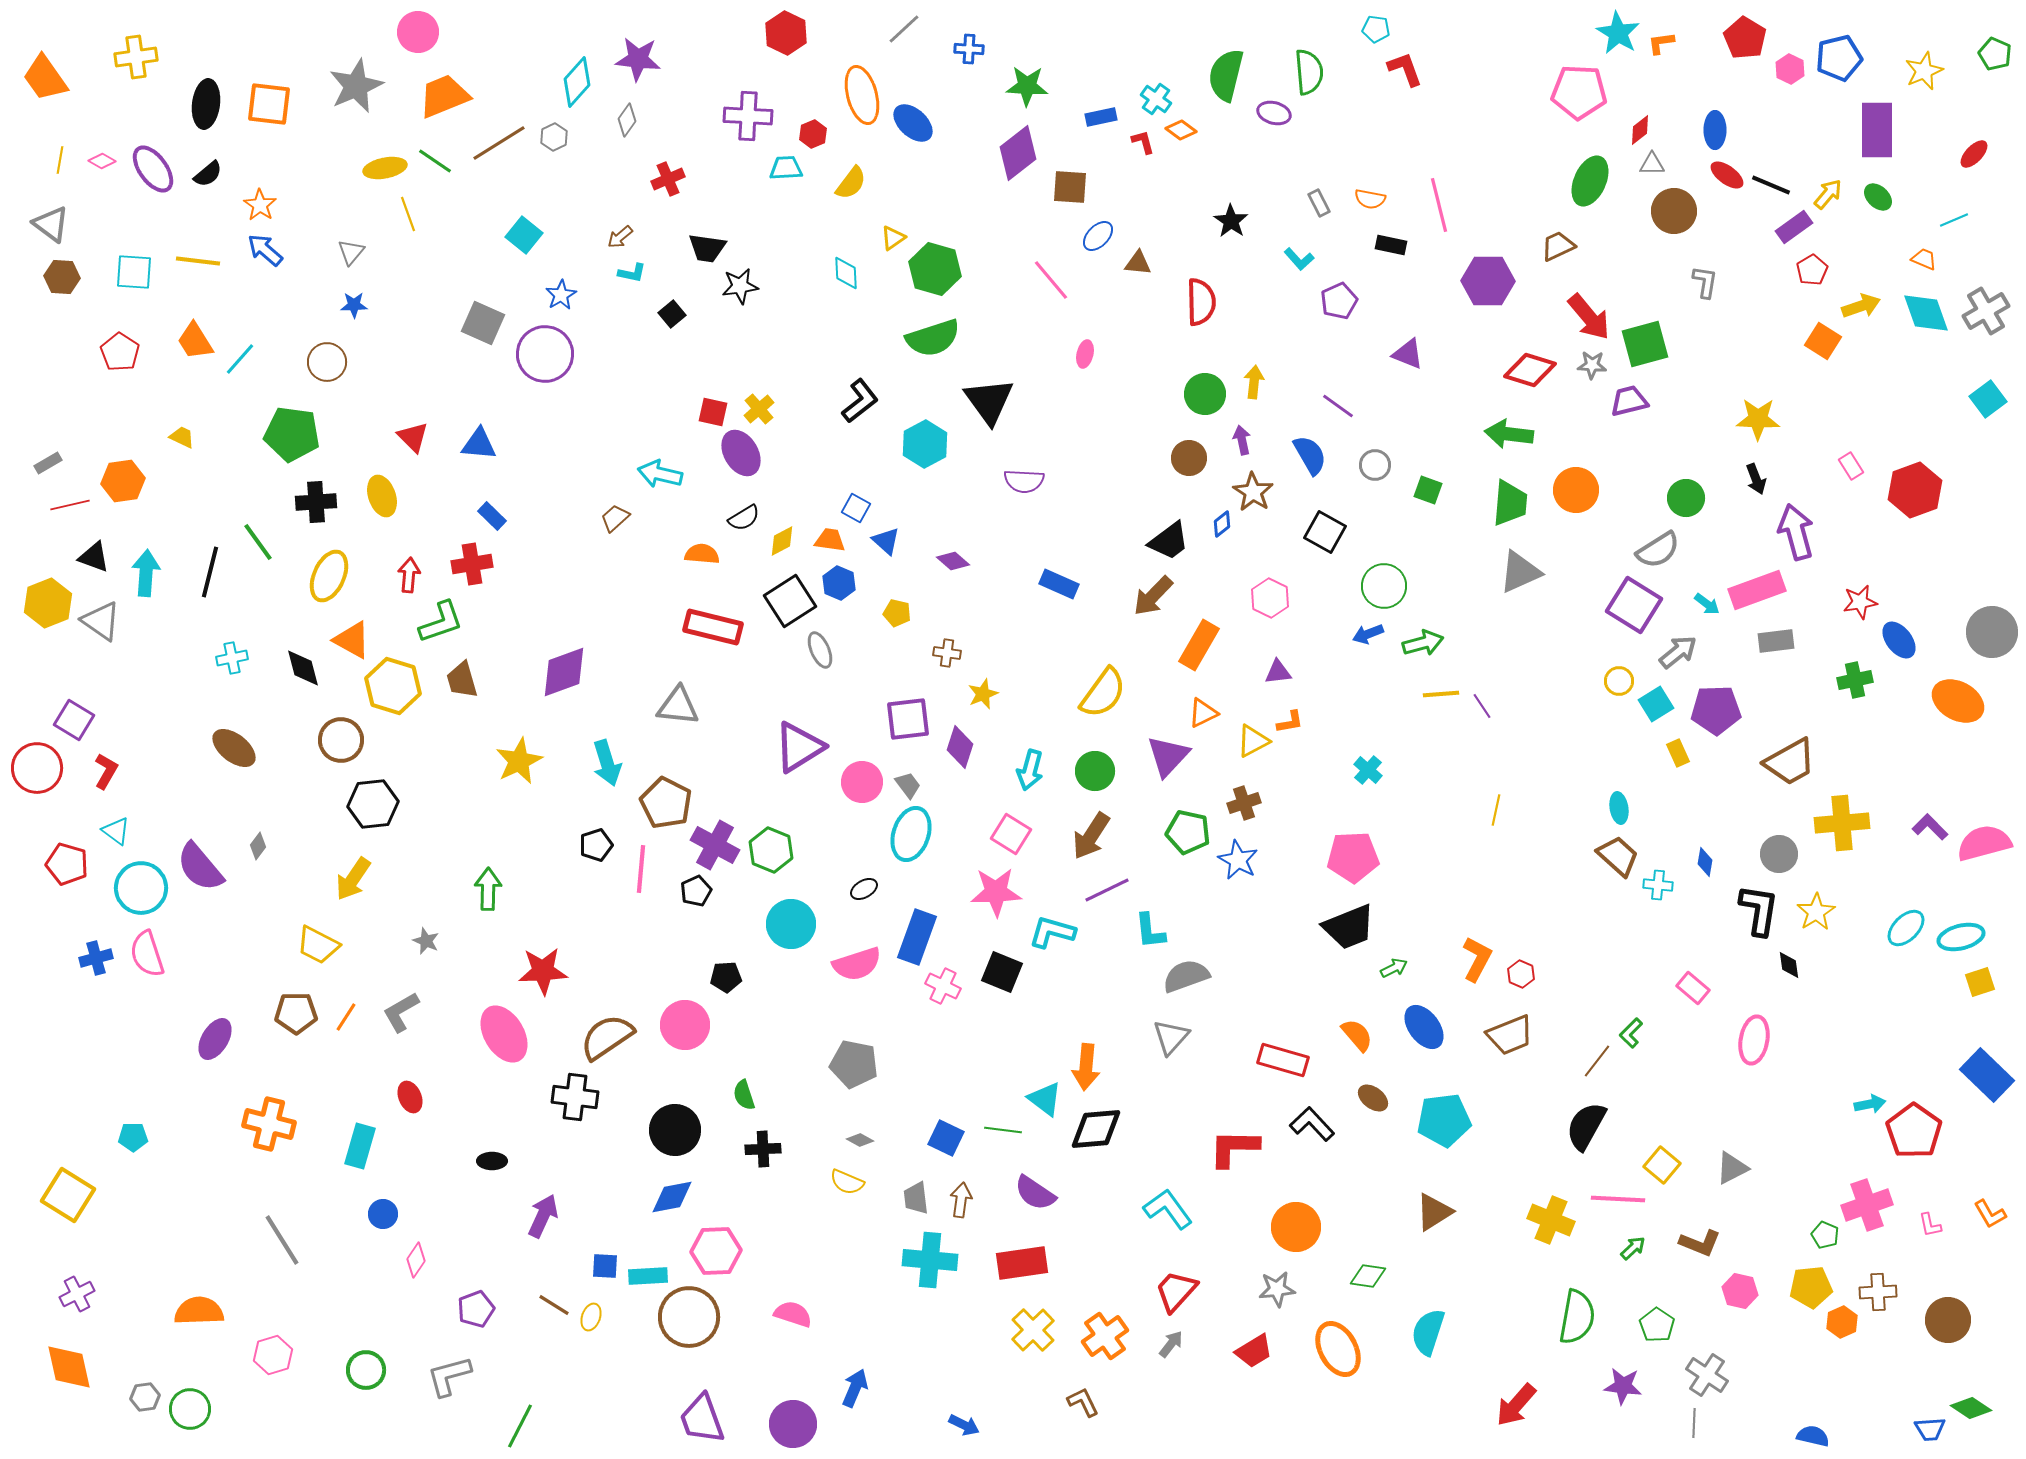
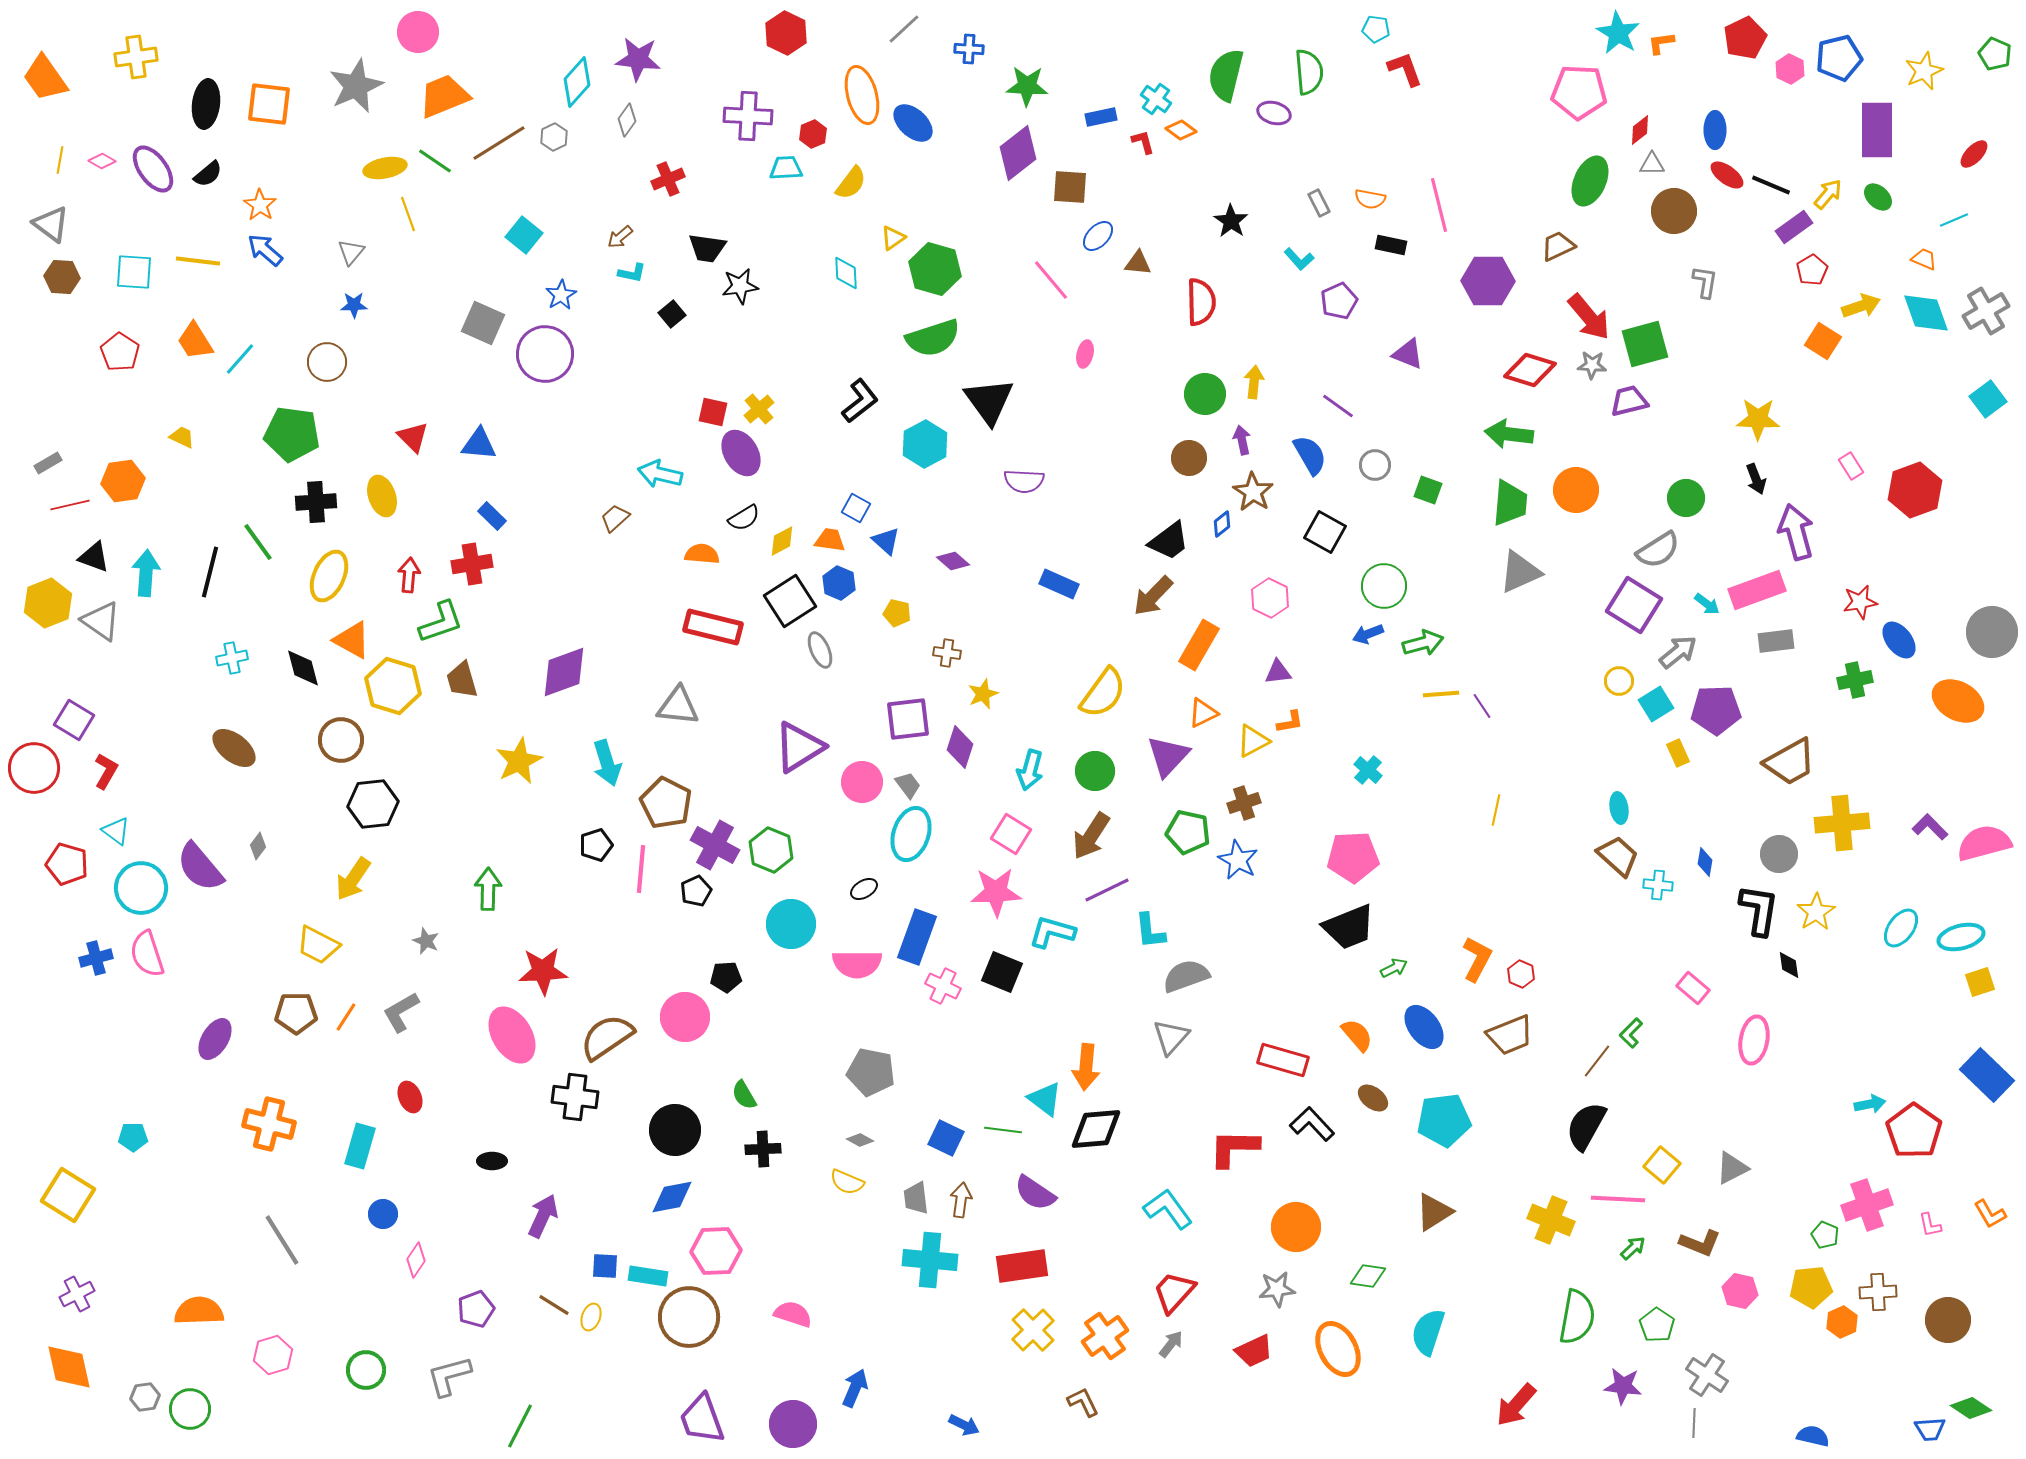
red pentagon at (1745, 38): rotated 15 degrees clockwise
red circle at (37, 768): moved 3 px left
cyan ellipse at (1906, 928): moved 5 px left; rotated 9 degrees counterclockwise
pink semicircle at (857, 964): rotated 18 degrees clockwise
pink circle at (685, 1025): moved 8 px up
pink ellipse at (504, 1034): moved 8 px right, 1 px down
gray pentagon at (854, 1064): moved 17 px right, 8 px down
green semicircle at (744, 1095): rotated 12 degrees counterclockwise
red rectangle at (1022, 1263): moved 3 px down
cyan rectangle at (648, 1276): rotated 12 degrees clockwise
red trapezoid at (1176, 1291): moved 2 px left, 1 px down
red trapezoid at (1254, 1351): rotated 6 degrees clockwise
